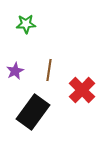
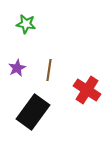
green star: rotated 12 degrees clockwise
purple star: moved 2 px right, 3 px up
red cross: moved 5 px right; rotated 12 degrees counterclockwise
